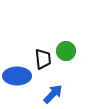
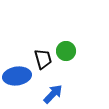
black trapezoid: rotated 10 degrees counterclockwise
blue ellipse: rotated 8 degrees counterclockwise
